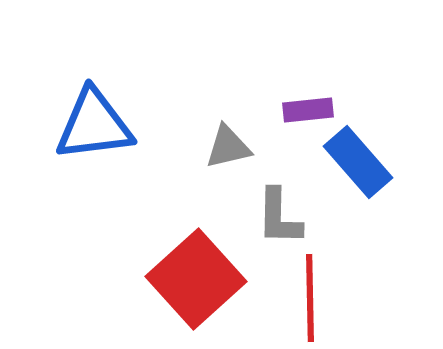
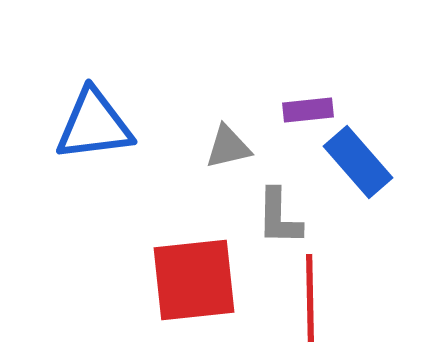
red square: moved 2 px left, 1 px down; rotated 36 degrees clockwise
